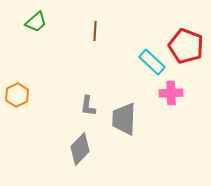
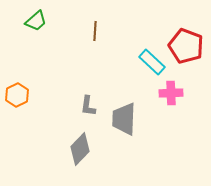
green trapezoid: moved 1 px up
